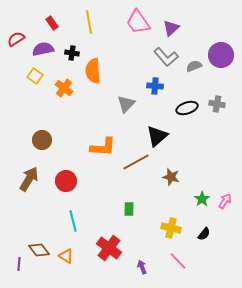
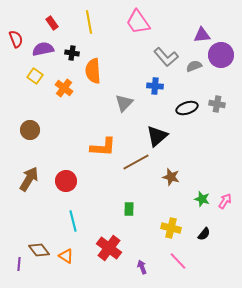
purple triangle: moved 31 px right, 7 px down; rotated 36 degrees clockwise
red semicircle: rotated 102 degrees clockwise
gray triangle: moved 2 px left, 1 px up
brown circle: moved 12 px left, 10 px up
green star: rotated 21 degrees counterclockwise
